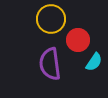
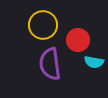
yellow circle: moved 8 px left, 6 px down
cyan semicircle: rotated 66 degrees clockwise
